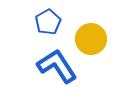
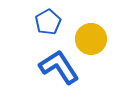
blue L-shape: moved 2 px right, 1 px down
